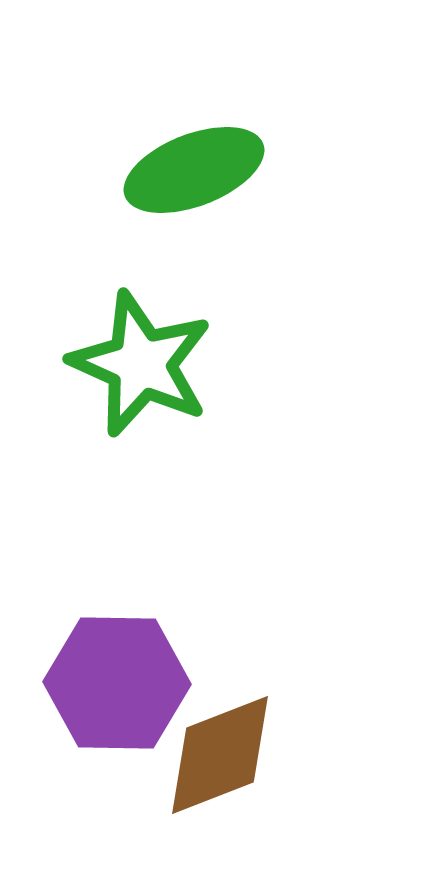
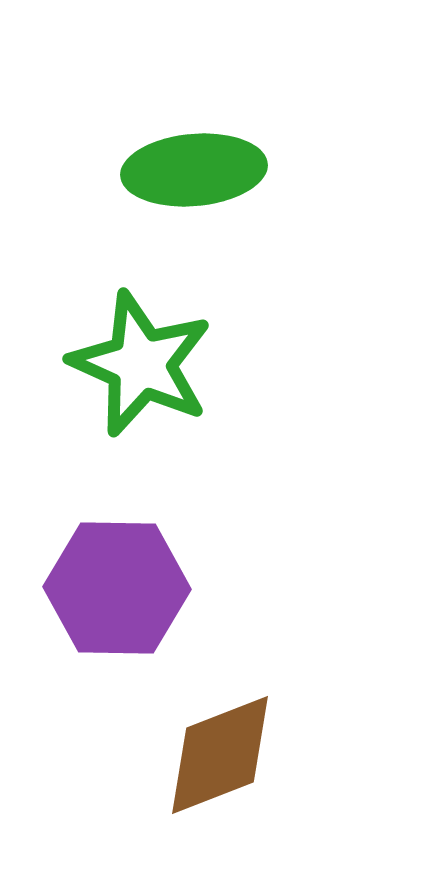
green ellipse: rotated 16 degrees clockwise
purple hexagon: moved 95 px up
